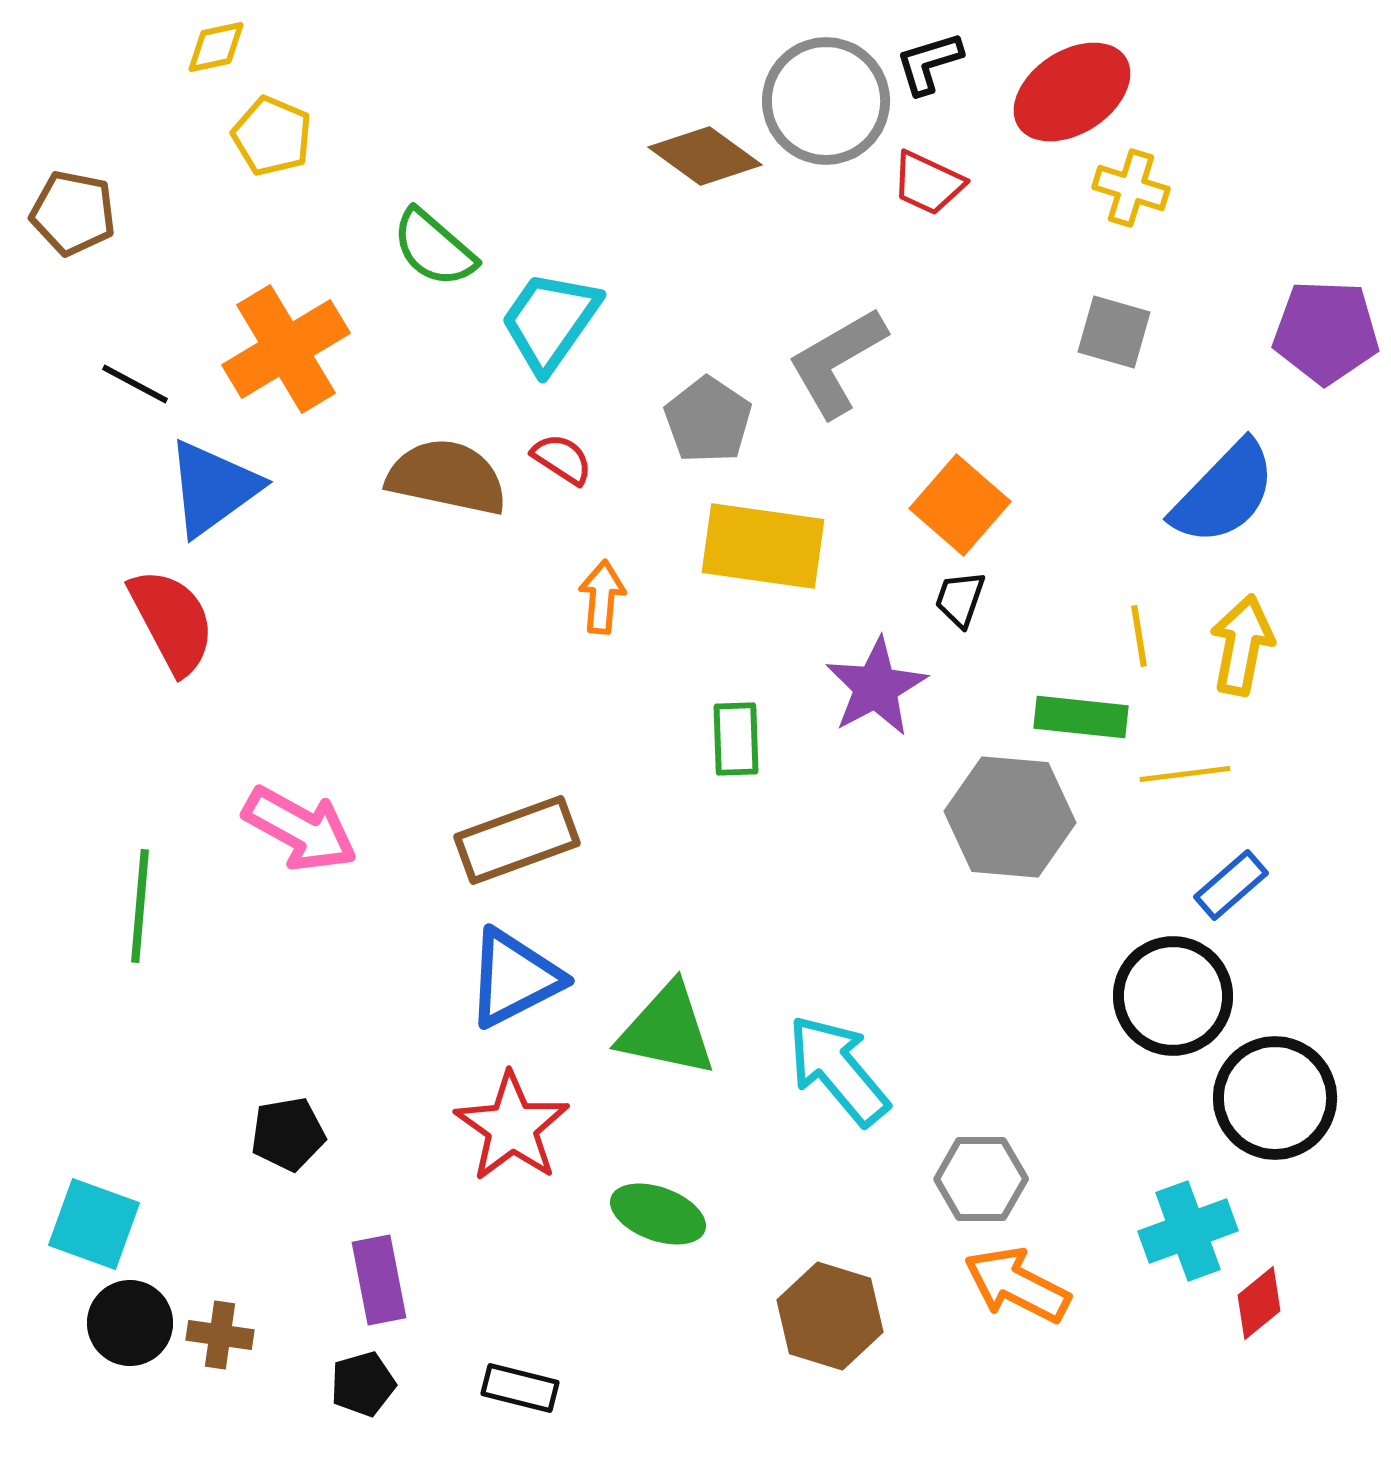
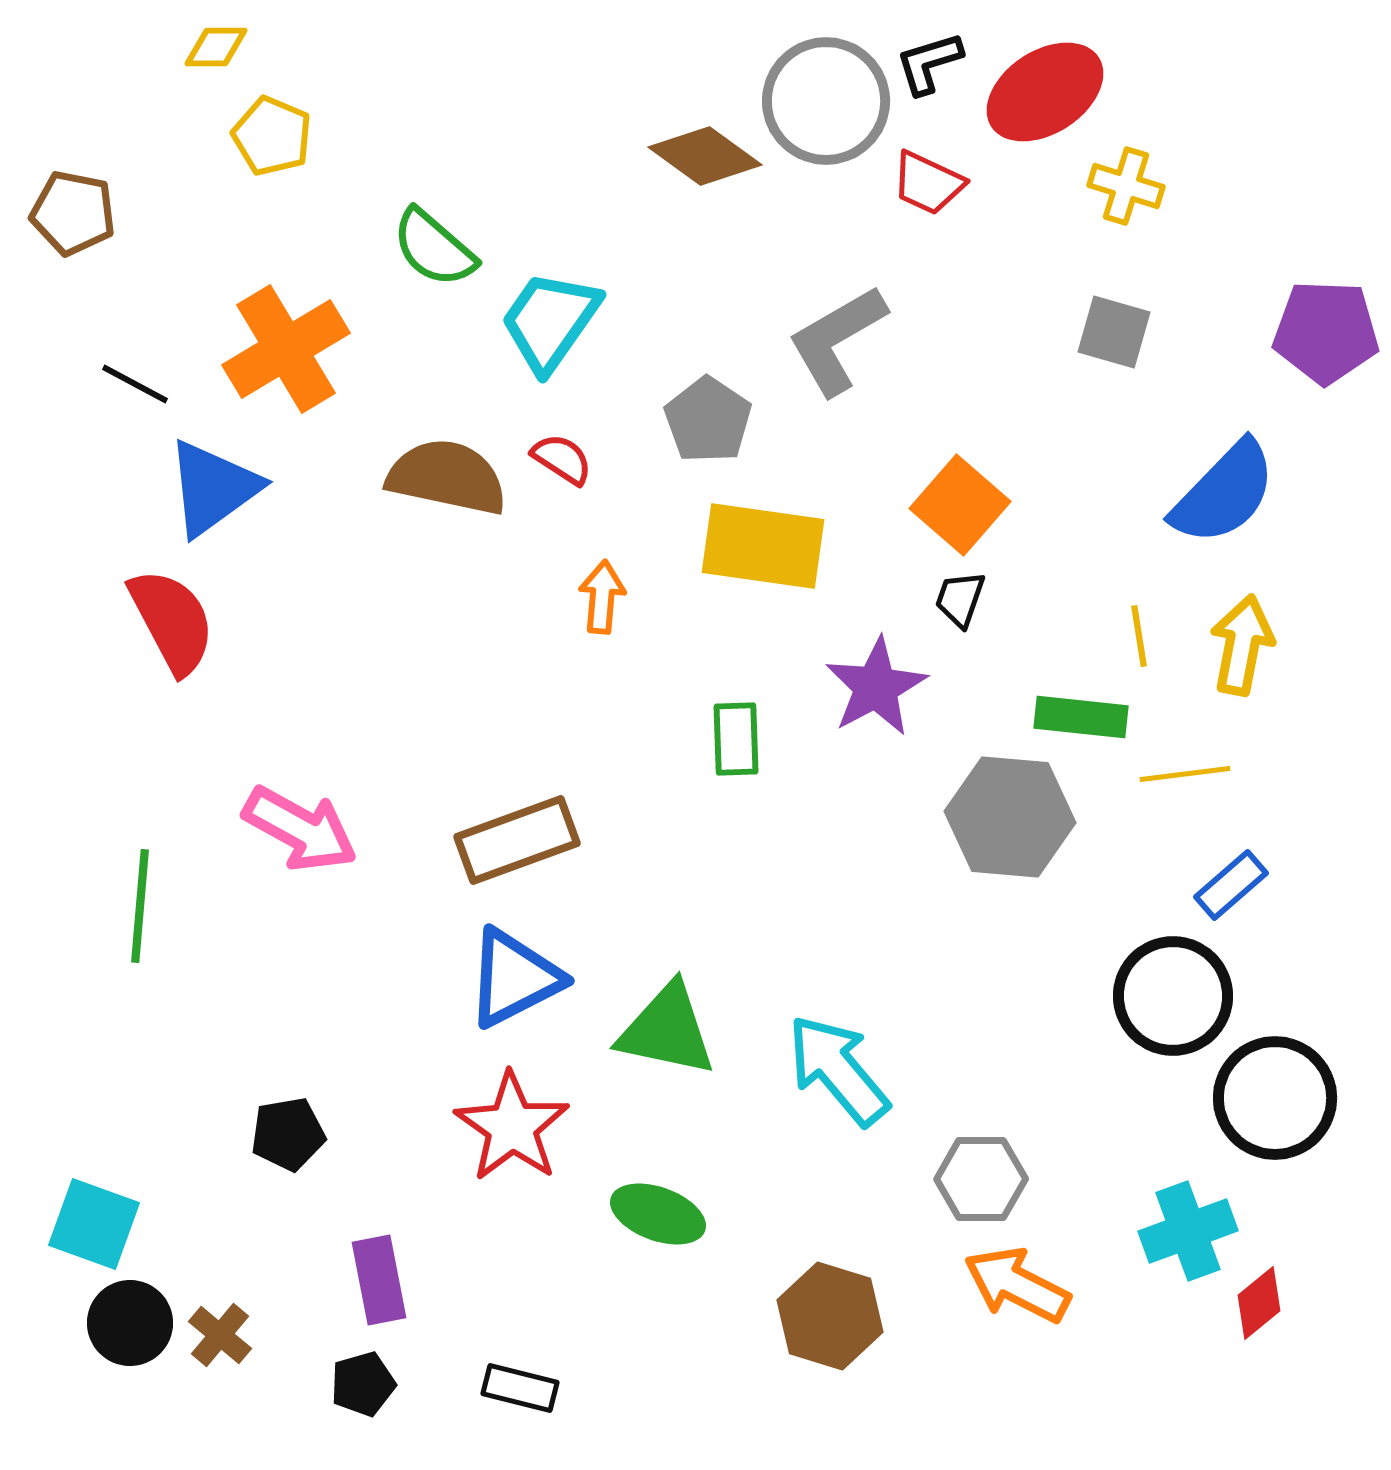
yellow diamond at (216, 47): rotated 12 degrees clockwise
red ellipse at (1072, 92): moved 27 px left
yellow cross at (1131, 188): moved 5 px left, 2 px up
gray L-shape at (837, 362): moved 22 px up
brown cross at (220, 1335): rotated 32 degrees clockwise
